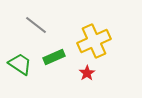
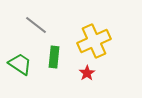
green rectangle: rotated 60 degrees counterclockwise
